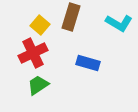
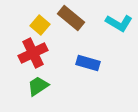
brown rectangle: moved 1 px down; rotated 68 degrees counterclockwise
green trapezoid: moved 1 px down
